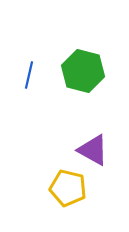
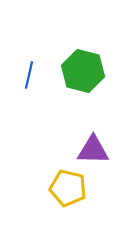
purple triangle: rotated 28 degrees counterclockwise
